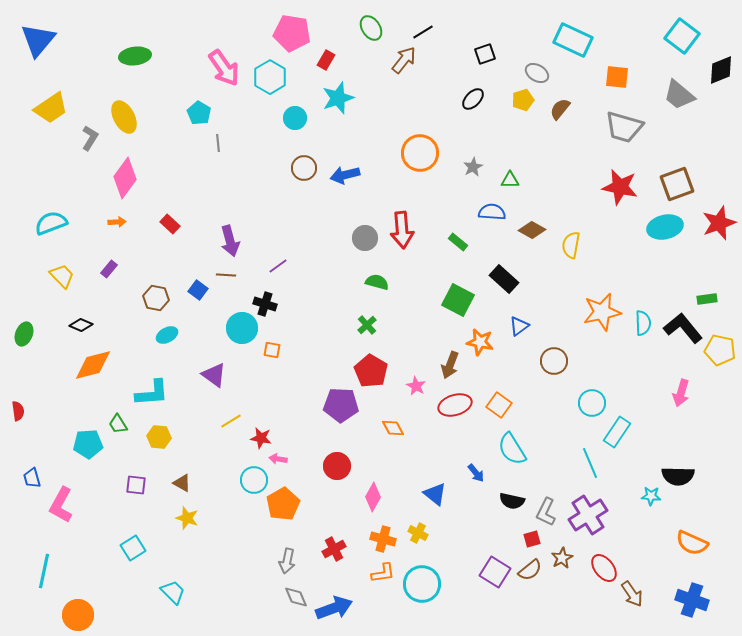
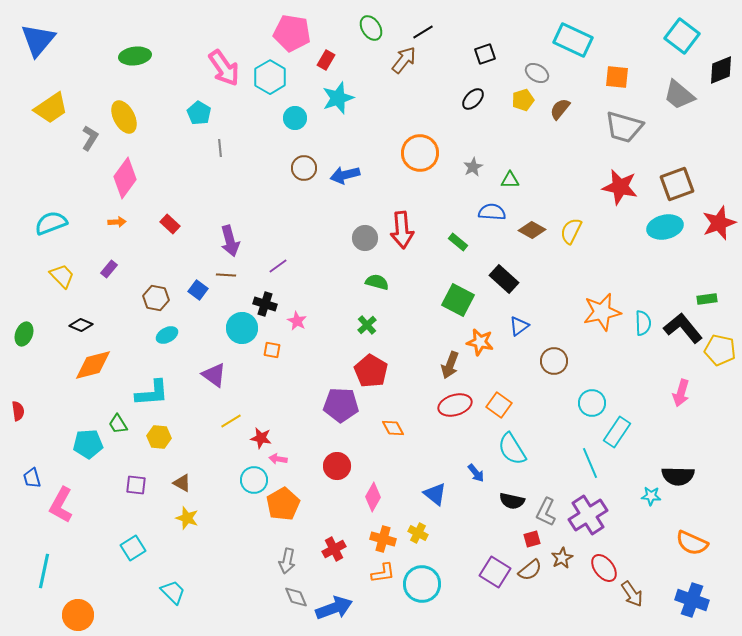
gray line at (218, 143): moved 2 px right, 5 px down
yellow semicircle at (571, 245): moved 14 px up; rotated 16 degrees clockwise
pink star at (416, 386): moved 119 px left, 65 px up
